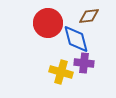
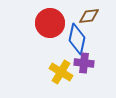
red circle: moved 2 px right
blue diamond: moved 1 px right; rotated 28 degrees clockwise
yellow cross: rotated 15 degrees clockwise
